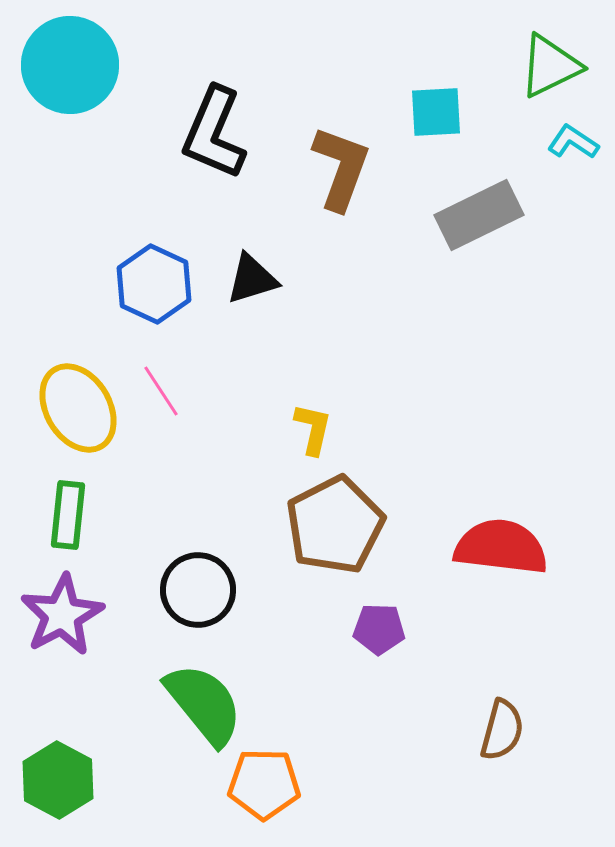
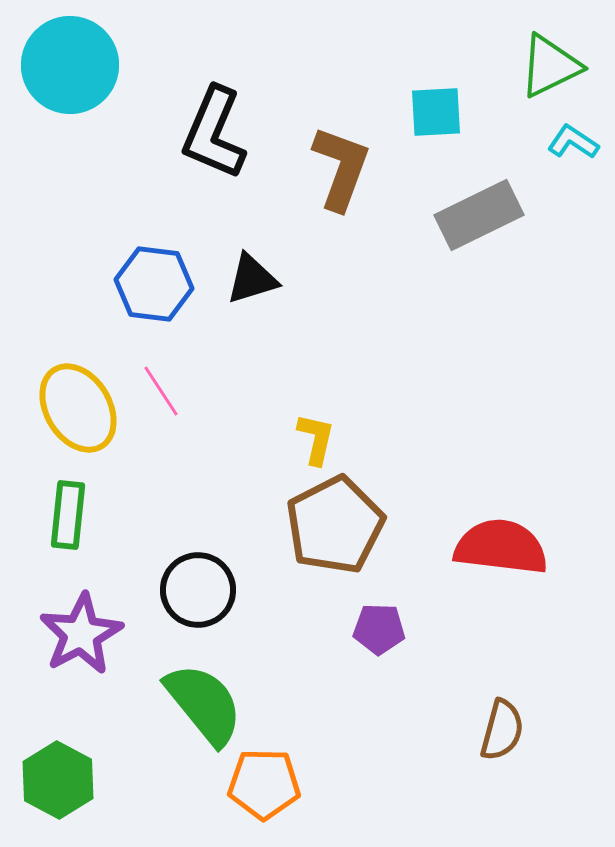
blue hexagon: rotated 18 degrees counterclockwise
yellow L-shape: moved 3 px right, 10 px down
purple star: moved 19 px right, 19 px down
